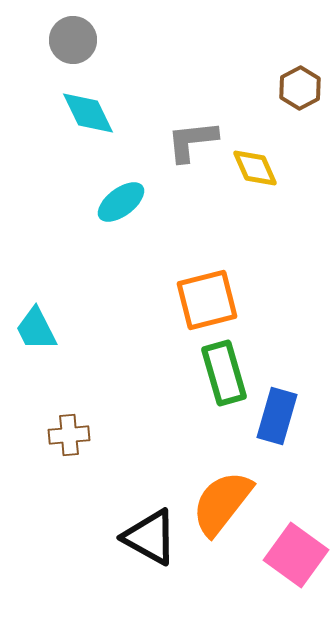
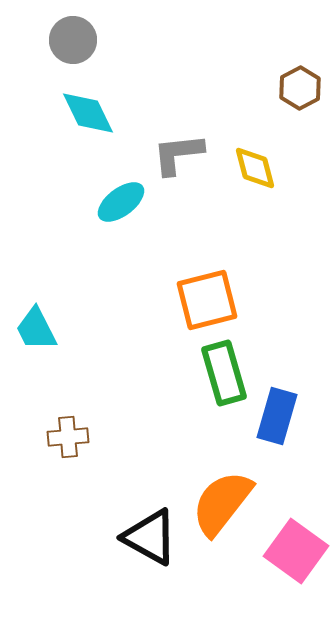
gray L-shape: moved 14 px left, 13 px down
yellow diamond: rotated 9 degrees clockwise
brown cross: moved 1 px left, 2 px down
pink square: moved 4 px up
